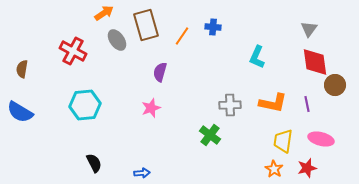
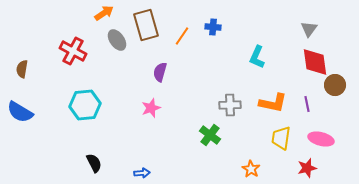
yellow trapezoid: moved 2 px left, 3 px up
orange star: moved 23 px left
